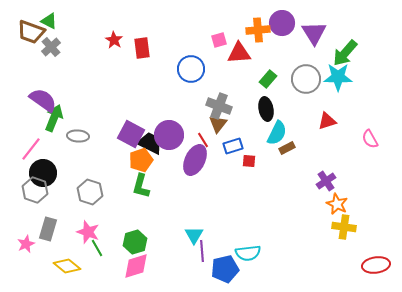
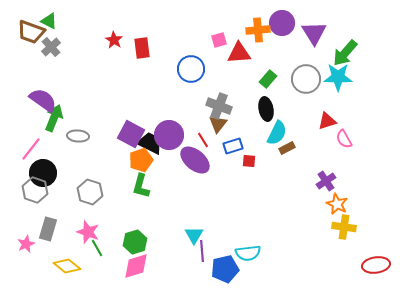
pink semicircle at (370, 139): moved 26 px left
purple ellipse at (195, 160): rotated 76 degrees counterclockwise
